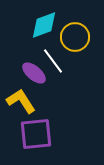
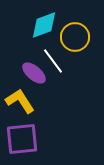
yellow L-shape: moved 1 px left
purple square: moved 14 px left, 5 px down
